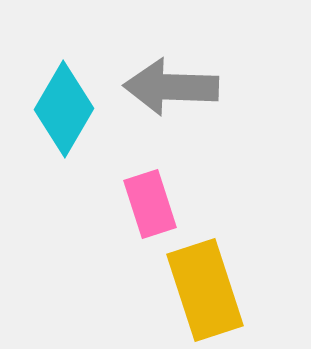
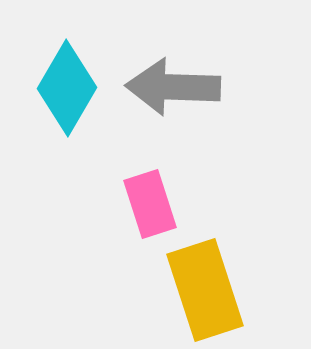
gray arrow: moved 2 px right
cyan diamond: moved 3 px right, 21 px up
